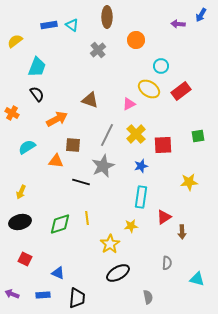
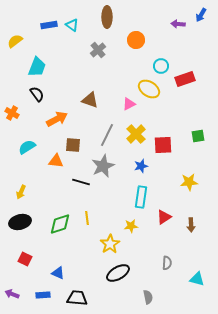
red rectangle at (181, 91): moved 4 px right, 12 px up; rotated 18 degrees clockwise
brown arrow at (182, 232): moved 9 px right, 7 px up
black trapezoid at (77, 298): rotated 90 degrees counterclockwise
